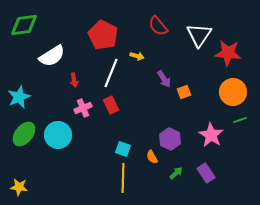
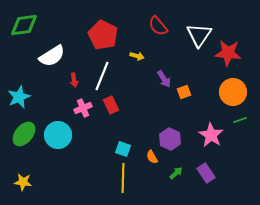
white line: moved 9 px left, 3 px down
yellow star: moved 4 px right, 5 px up
